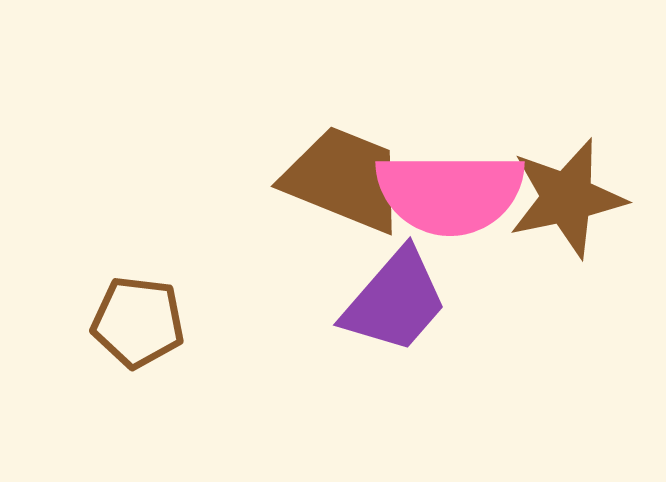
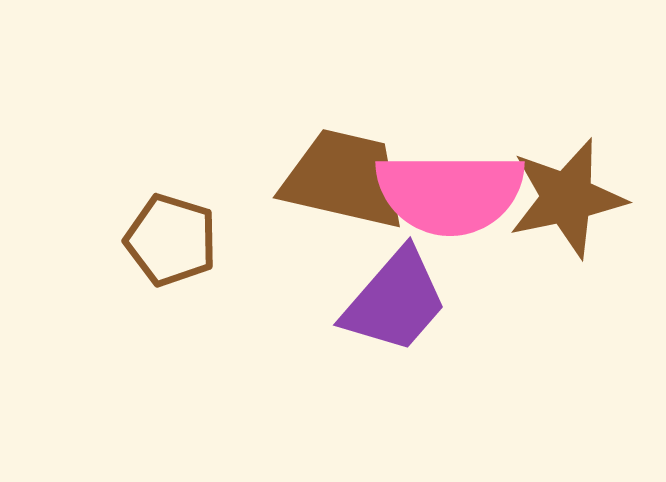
brown trapezoid: rotated 9 degrees counterclockwise
brown pentagon: moved 33 px right, 82 px up; rotated 10 degrees clockwise
